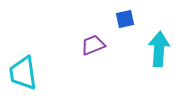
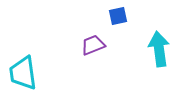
blue square: moved 7 px left, 3 px up
cyan arrow: rotated 12 degrees counterclockwise
